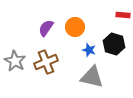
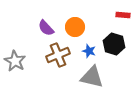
purple semicircle: rotated 78 degrees counterclockwise
blue star: moved 1 px down
brown cross: moved 12 px right, 7 px up
